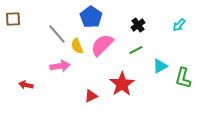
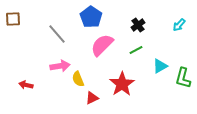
yellow semicircle: moved 1 px right, 33 px down
red triangle: moved 1 px right, 2 px down
